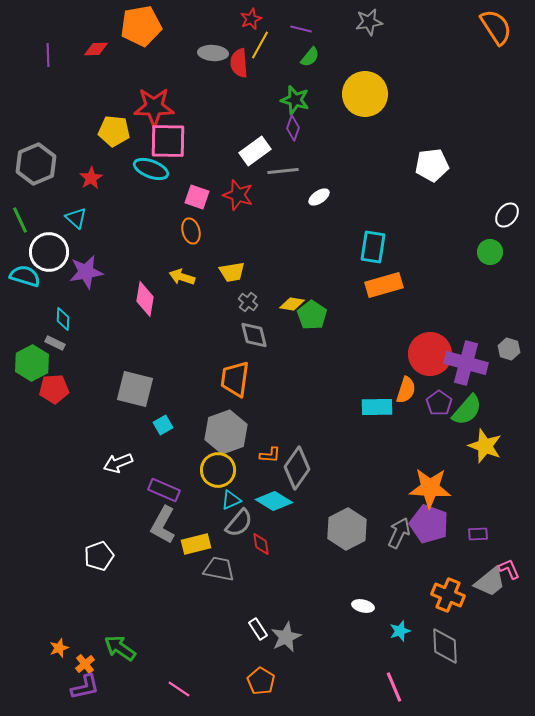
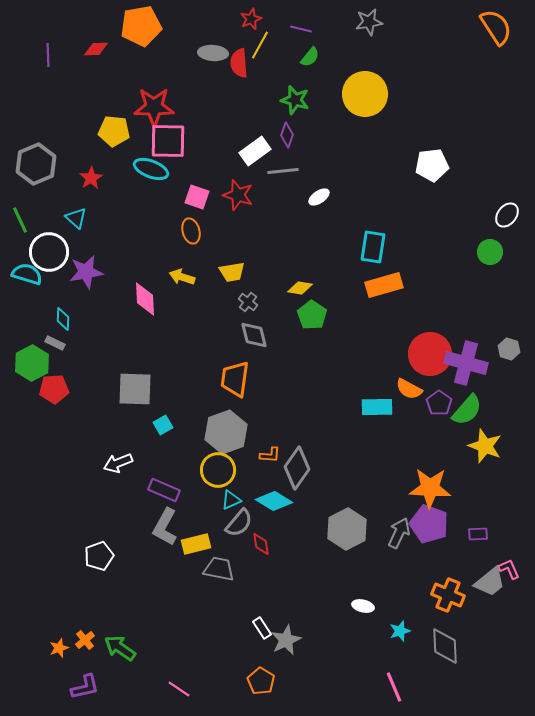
purple diamond at (293, 128): moved 6 px left, 7 px down
cyan semicircle at (25, 276): moved 2 px right, 2 px up
pink diamond at (145, 299): rotated 12 degrees counterclockwise
yellow diamond at (292, 304): moved 8 px right, 16 px up
gray square at (135, 389): rotated 12 degrees counterclockwise
orange semicircle at (406, 390): moved 3 px right, 1 px up; rotated 100 degrees clockwise
gray L-shape at (163, 525): moved 2 px right, 2 px down
white rectangle at (258, 629): moved 4 px right, 1 px up
gray star at (286, 637): moved 3 px down
orange cross at (85, 664): moved 24 px up
